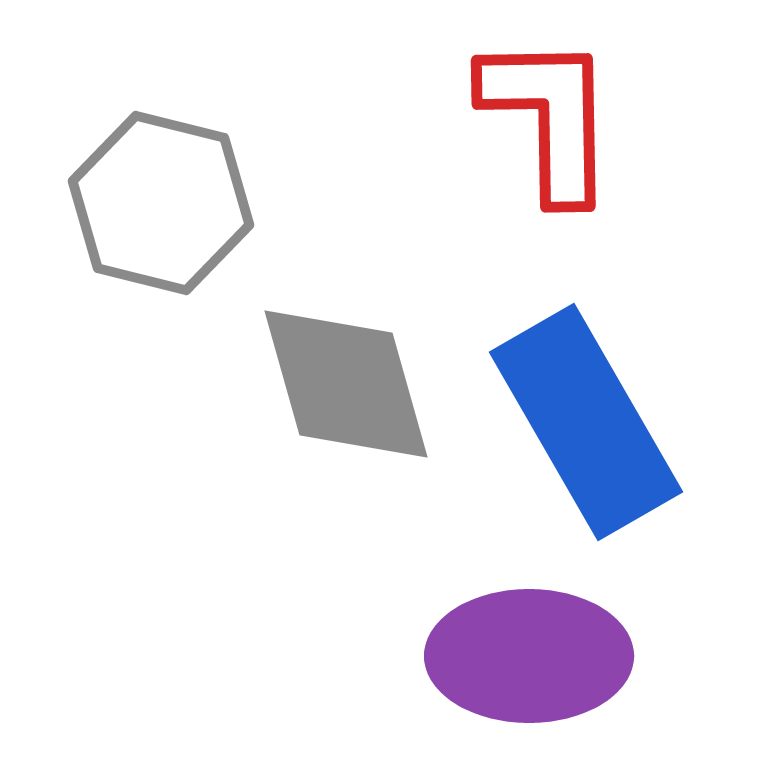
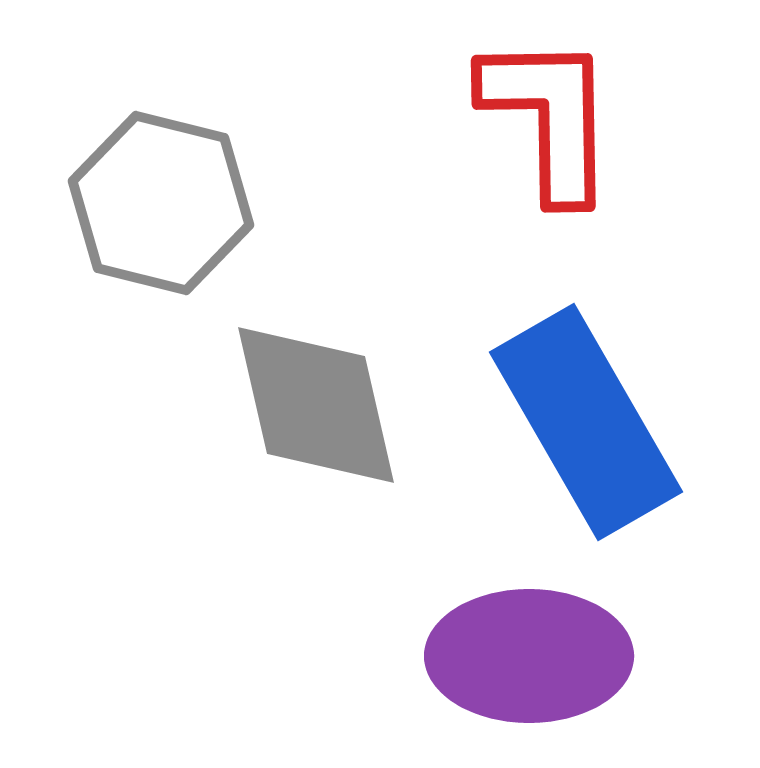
gray diamond: moved 30 px left, 21 px down; rotated 3 degrees clockwise
